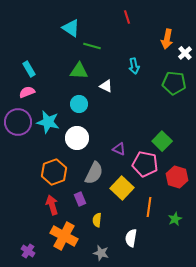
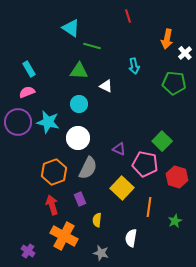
red line: moved 1 px right, 1 px up
white circle: moved 1 px right
gray semicircle: moved 6 px left, 5 px up
green star: moved 2 px down
